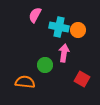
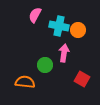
cyan cross: moved 1 px up
